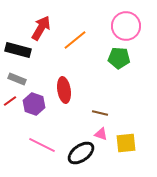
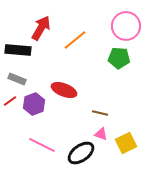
black rectangle: rotated 10 degrees counterclockwise
red ellipse: rotated 60 degrees counterclockwise
purple hexagon: rotated 20 degrees clockwise
yellow square: rotated 20 degrees counterclockwise
